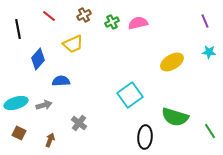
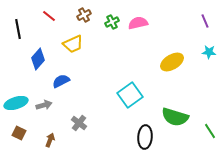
blue semicircle: rotated 24 degrees counterclockwise
